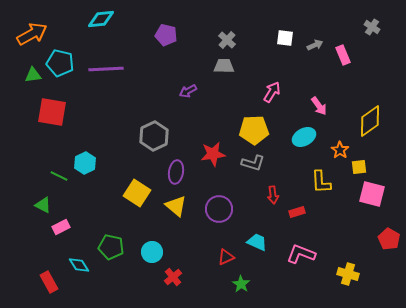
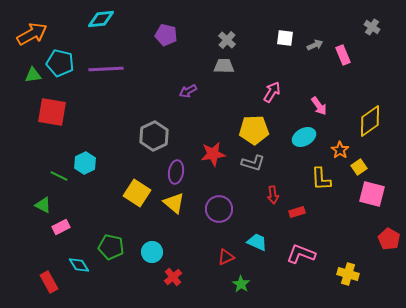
yellow square at (359, 167): rotated 28 degrees counterclockwise
yellow L-shape at (321, 182): moved 3 px up
yellow triangle at (176, 206): moved 2 px left, 3 px up
